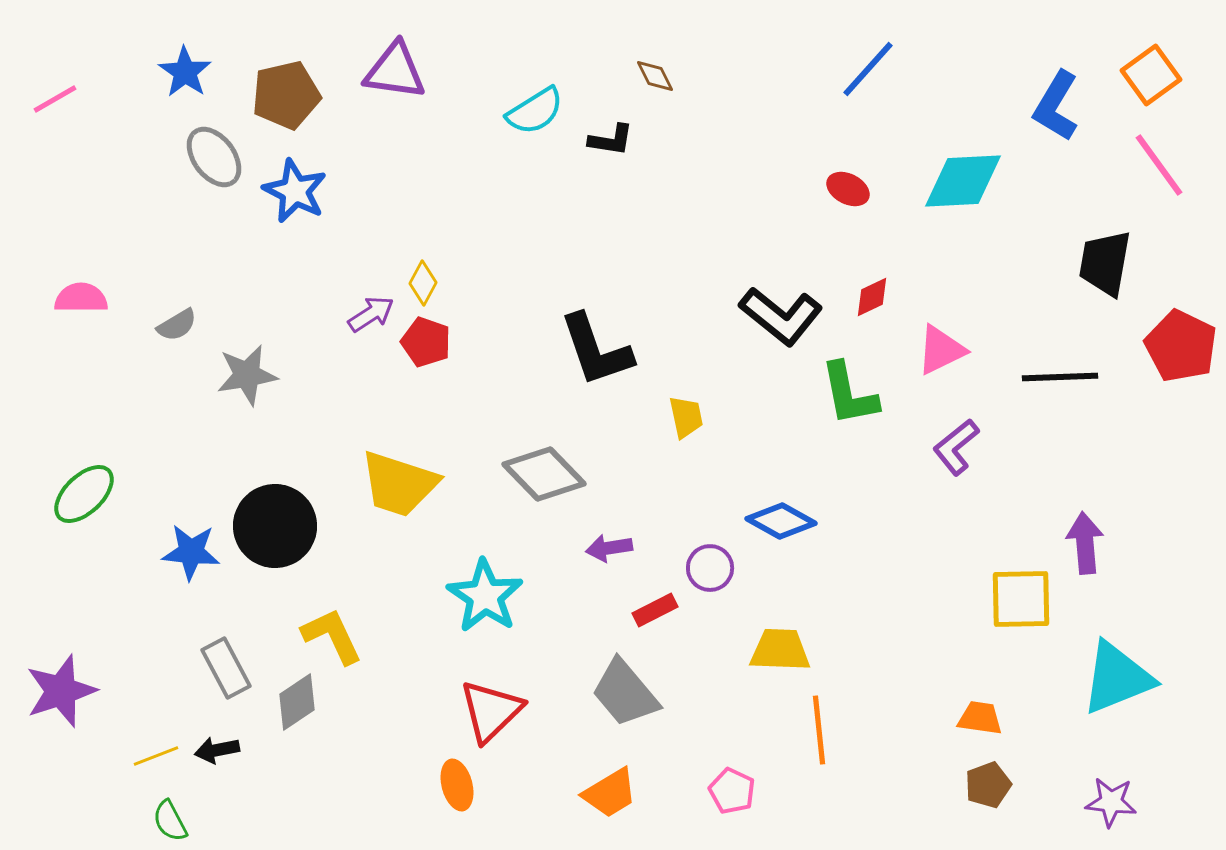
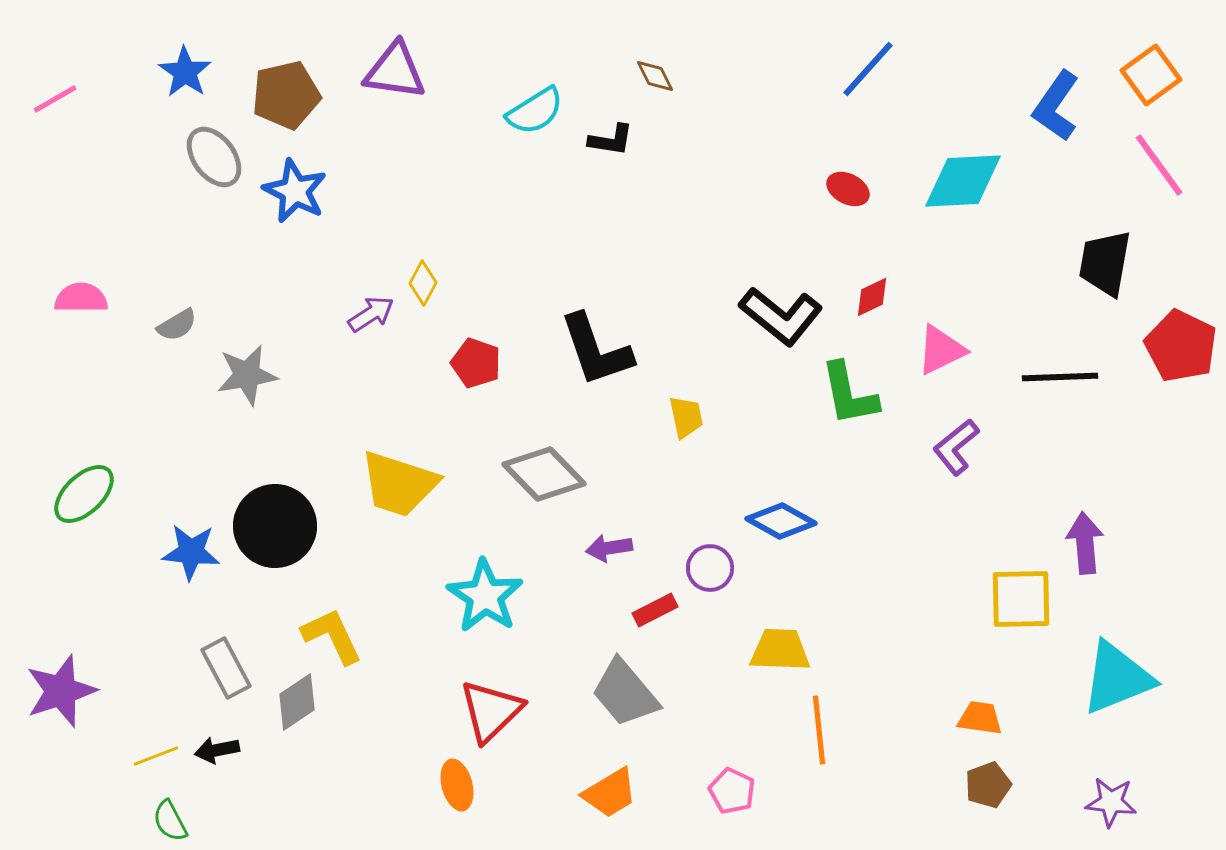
blue L-shape at (1056, 106): rotated 4 degrees clockwise
red pentagon at (426, 342): moved 50 px right, 21 px down
